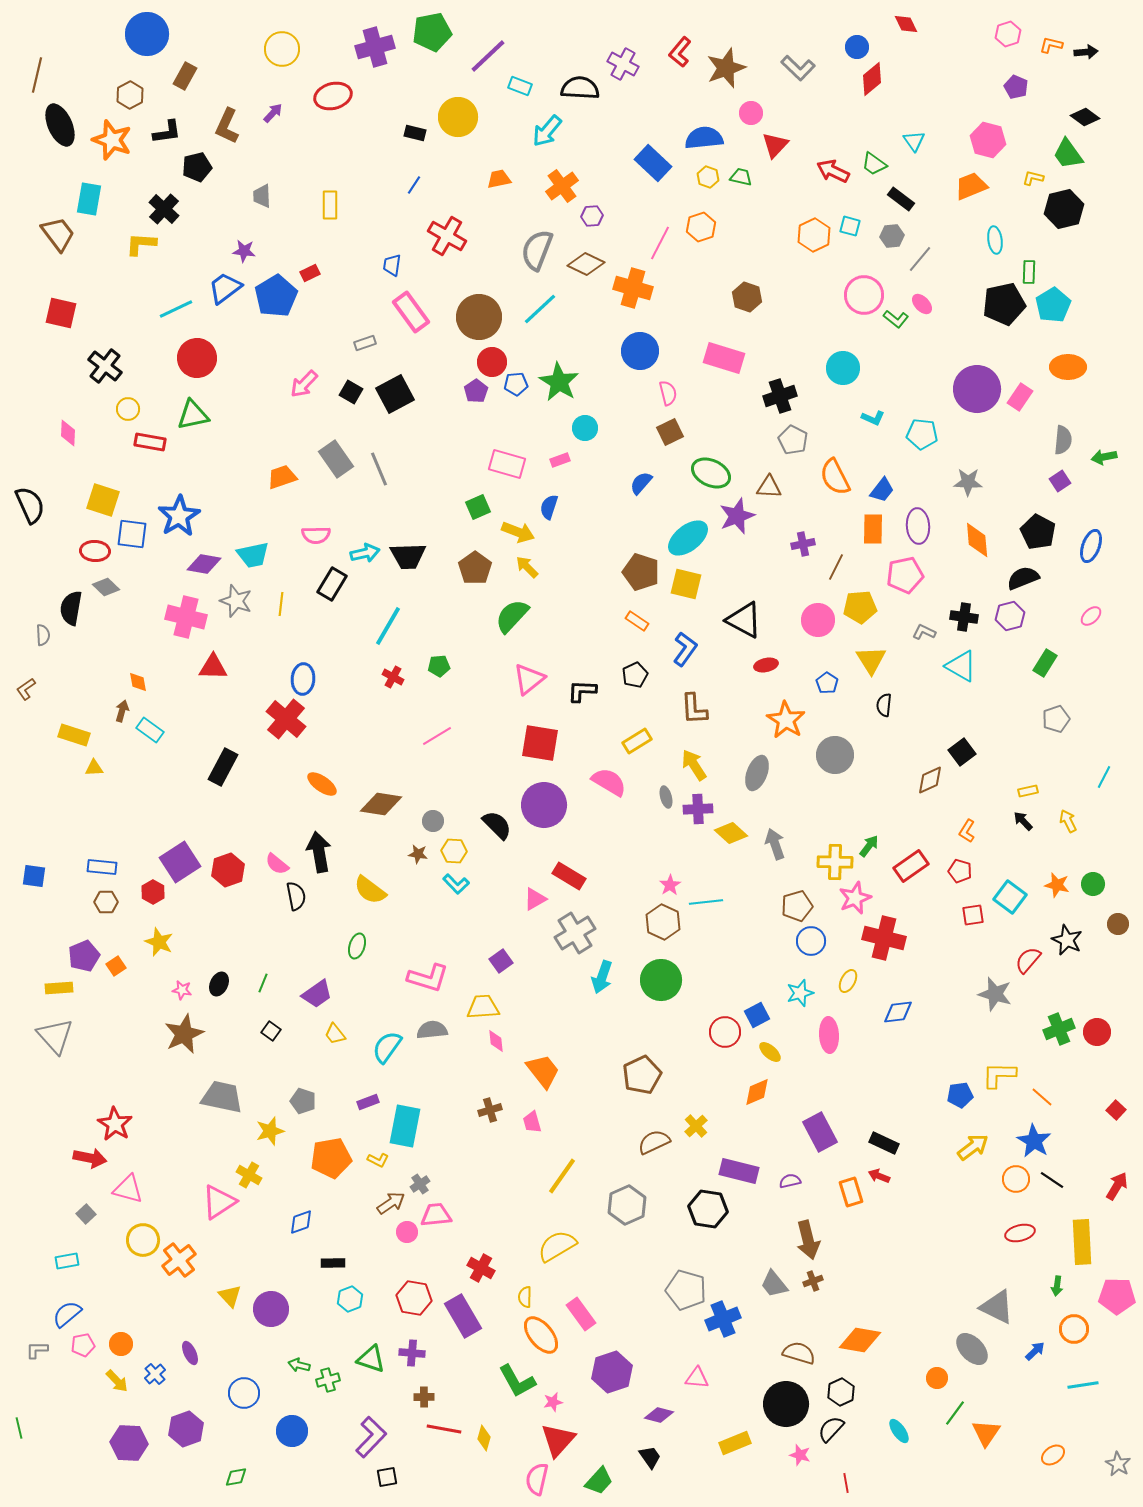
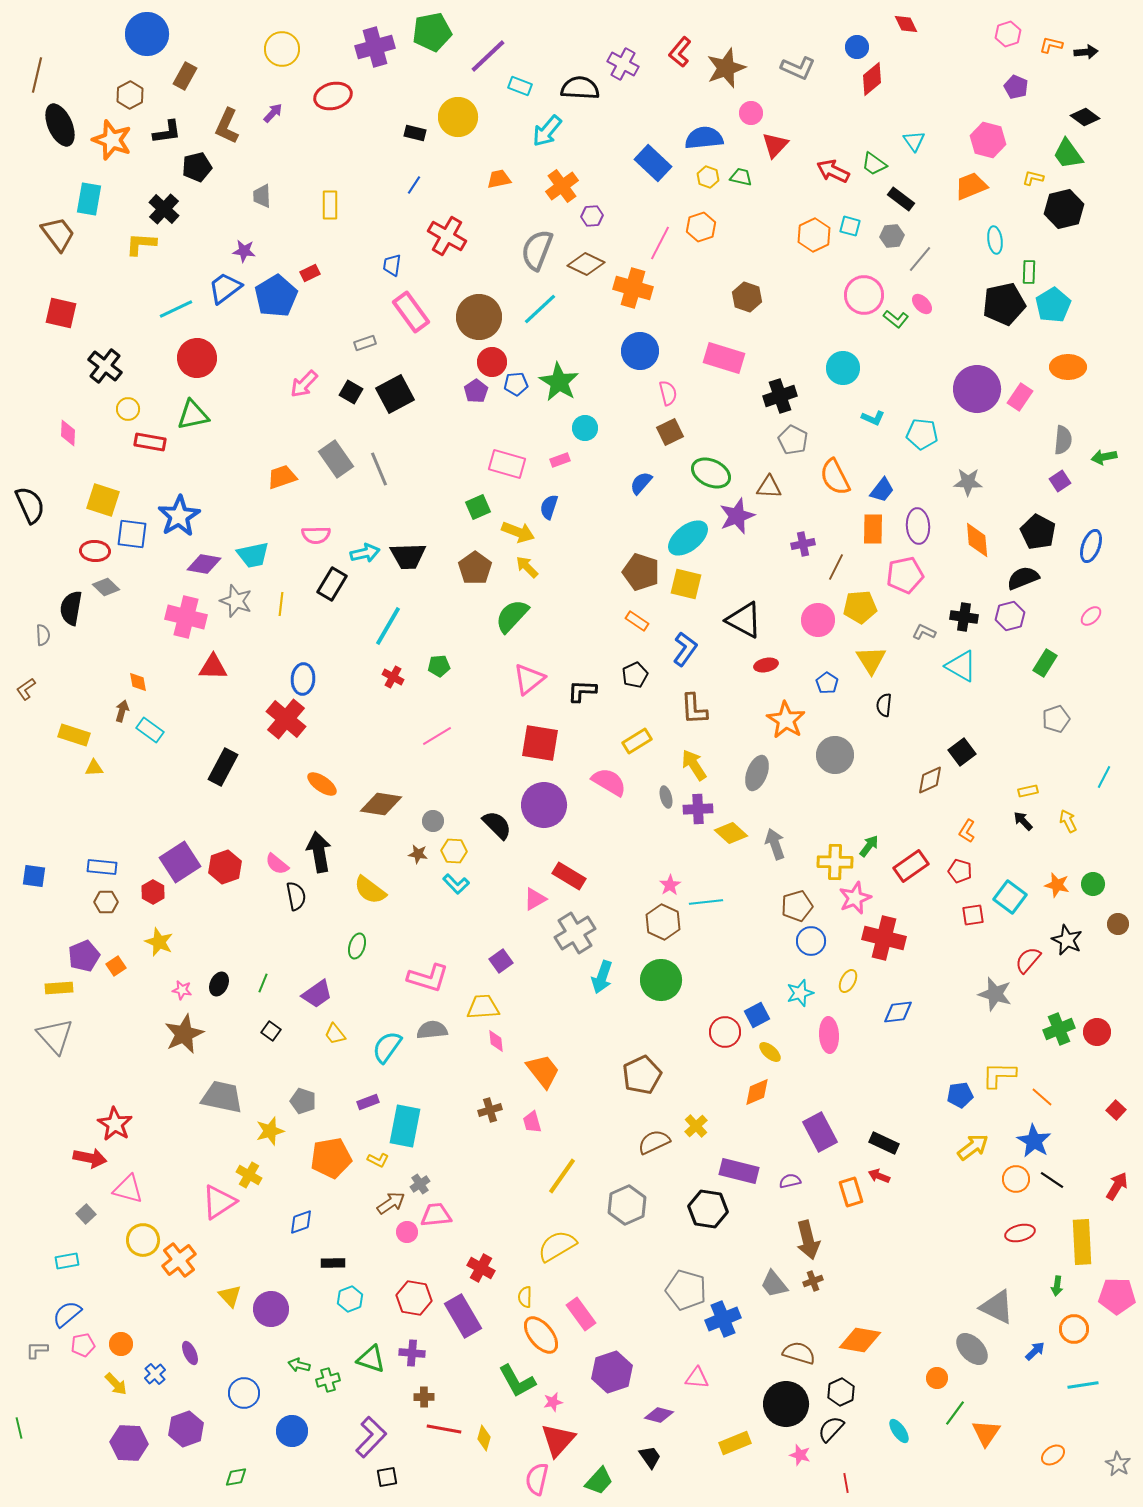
gray L-shape at (798, 68): rotated 20 degrees counterclockwise
red hexagon at (228, 870): moved 3 px left, 3 px up
yellow arrow at (117, 1381): moved 1 px left, 3 px down
